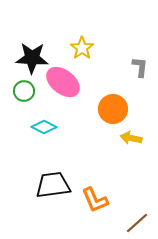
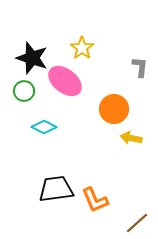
black star: rotated 16 degrees clockwise
pink ellipse: moved 2 px right, 1 px up
orange circle: moved 1 px right
black trapezoid: moved 3 px right, 4 px down
